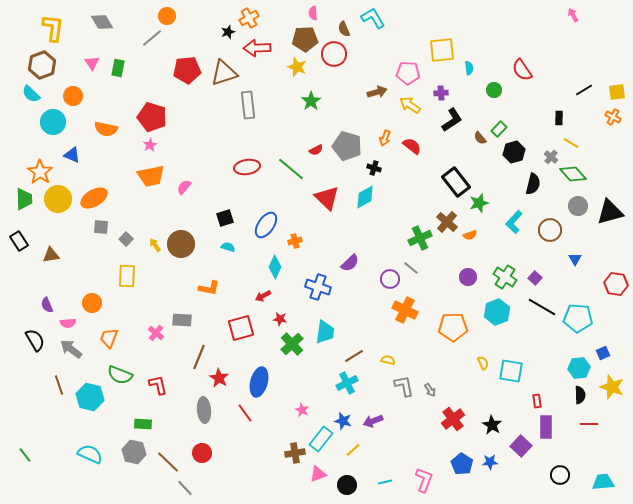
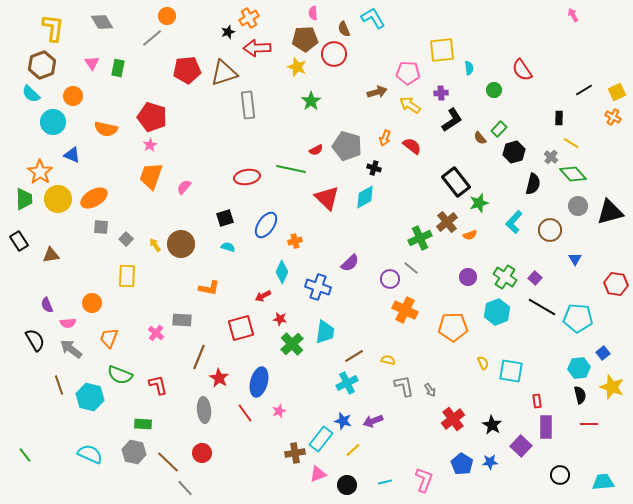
yellow square at (617, 92): rotated 18 degrees counterclockwise
red ellipse at (247, 167): moved 10 px down
green line at (291, 169): rotated 28 degrees counterclockwise
orange trapezoid at (151, 176): rotated 120 degrees clockwise
brown cross at (447, 222): rotated 10 degrees clockwise
cyan diamond at (275, 267): moved 7 px right, 5 px down
blue square at (603, 353): rotated 16 degrees counterclockwise
black semicircle at (580, 395): rotated 12 degrees counterclockwise
pink star at (302, 410): moved 23 px left, 1 px down; rotated 24 degrees clockwise
